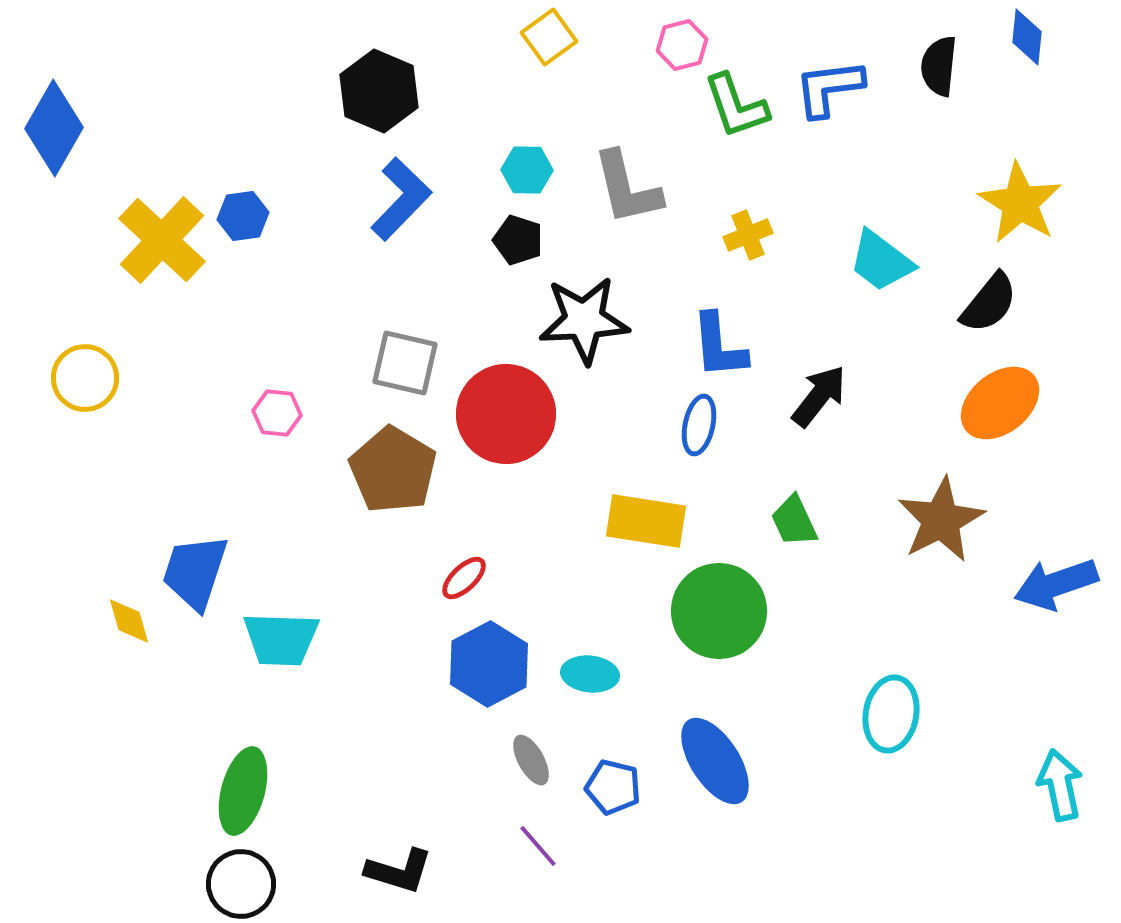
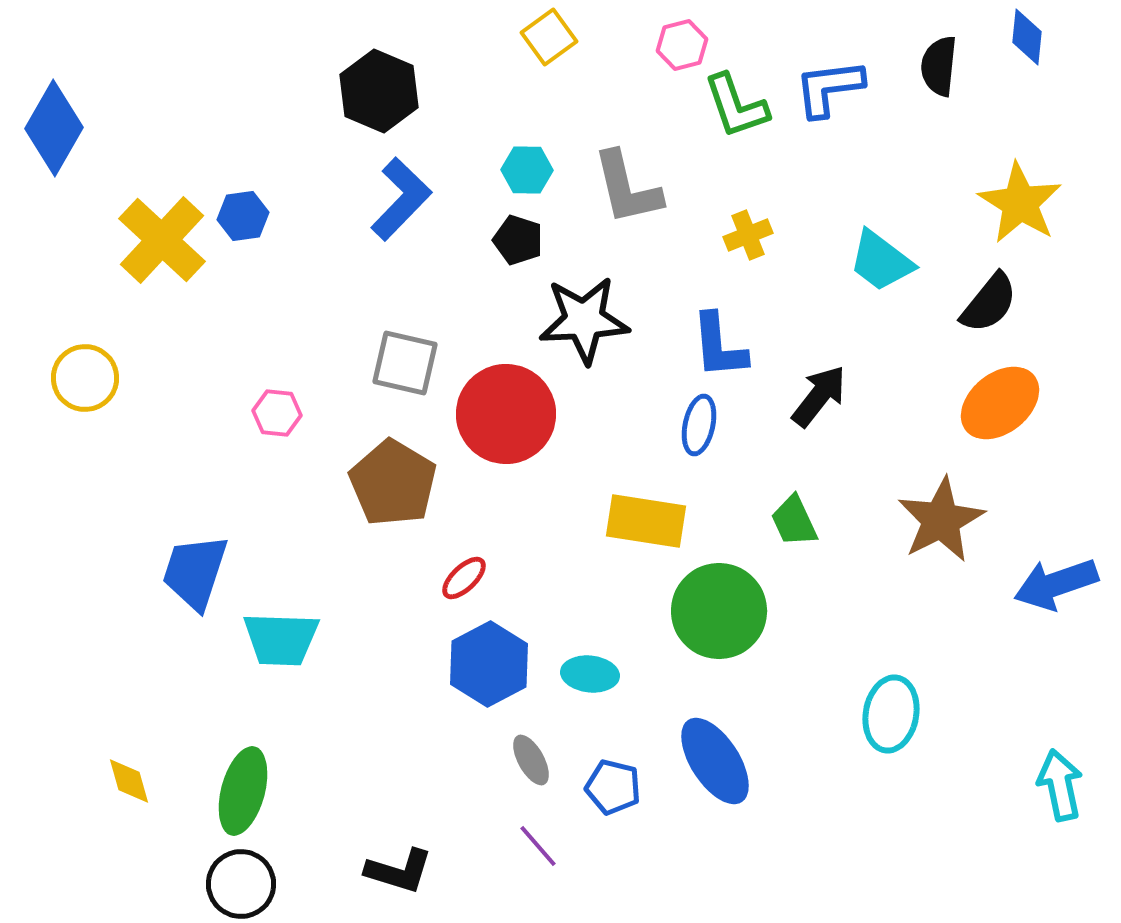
brown pentagon at (393, 470): moved 13 px down
yellow diamond at (129, 621): moved 160 px down
